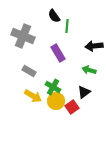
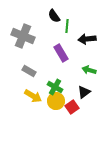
black arrow: moved 7 px left, 7 px up
purple rectangle: moved 3 px right
green cross: moved 2 px right
